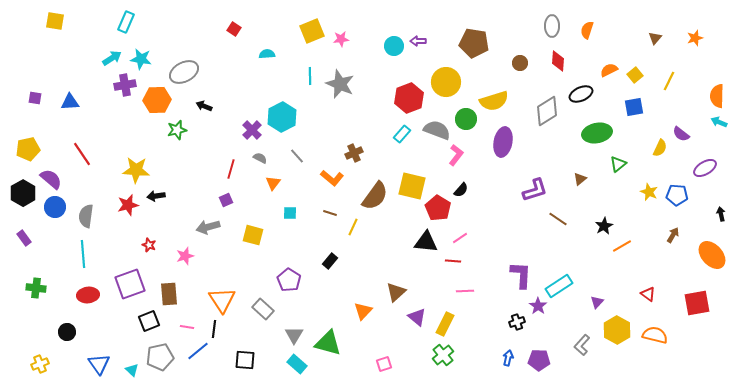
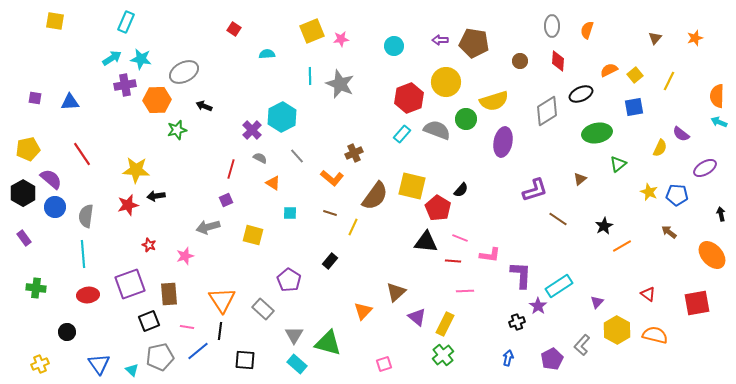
purple arrow at (418, 41): moved 22 px right, 1 px up
brown circle at (520, 63): moved 2 px up
pink L-shape at (456, 155): moved 34 px right, 100 px down; rotated 60 degrees clockwise
orange triangle at (273, 183): rotated 35 degrees counterclockwise
brown arrow at (673, 235): moved 4 px left, 3 px up; rotated 84 degrees counterclockwise
pink line at (460, 238): rotated 56 degrees clockwise
black line at (214, 329): moved 6 px right, 2 px down
purple pentagon at (539, 360): moved 13 px right, 1 px up; rotated 30 degrees counterclockwise
